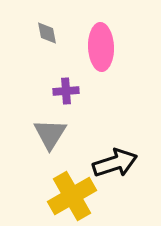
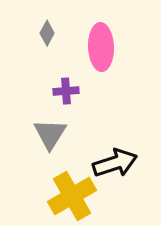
gray diamond: rotated 40 degrees clockwise
